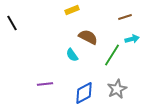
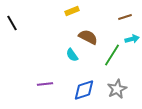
yellow rectangle: moved 1 px down
blue diamond: moved 3 px up; rotated 10 degrees clockwise
